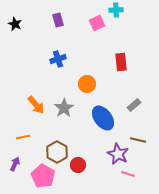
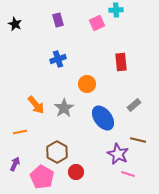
orange line: moved 3 px left, 5 px up
red circle: moved 2 px left, 7 px down
pink pentagon: moved 1 px left, 1 px down
